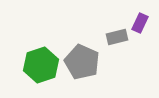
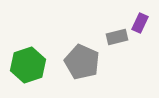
green hexagon: moved 13 px left
